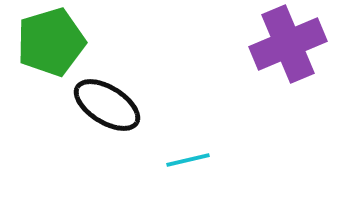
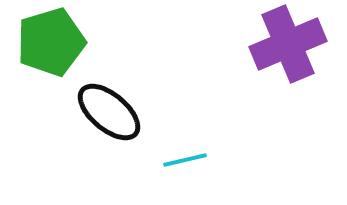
black ellipse: moved 2 px right, 7 px down; rotated 8 degrees clockwise
cyan line: moved 3 px left
